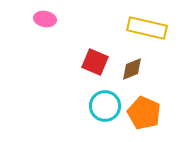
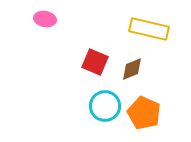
yellow rectangle: moved 2 px right, 1 px down
